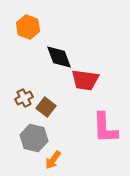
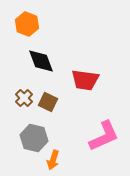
orange hexagon: moved 1 px left, 3 px up
black diamond: moved 18 px left, 4 px down
brown cross: rotated 18 degrees counterclockwise
brown square: moved 2 px right, 5 px up; rotated 12 degrees counterclockwise
pink L-shape: moved 1 px left, 8 px down; rotated 112 degrees counterclockwise
orange arrow: rotated 18 degrees counterclockwise
